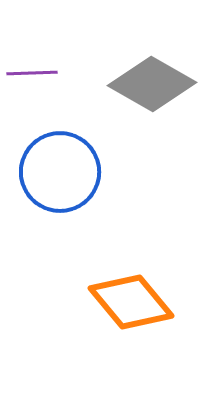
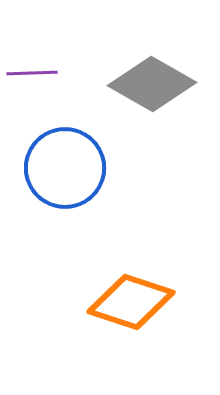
blue circle: moved 5 px right, 4 px up
orange diamond: rotated 32 degrees counterclockwise
